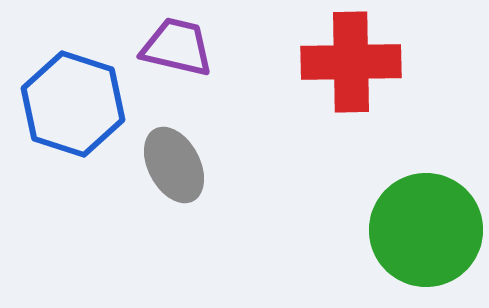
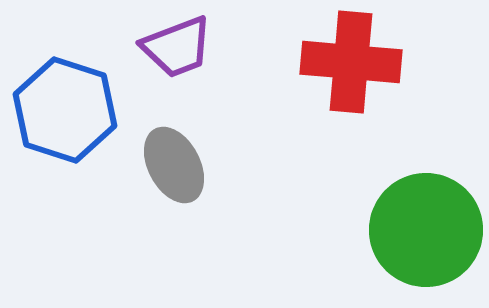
purple trapezoid: rotated 146 degrees clockwise
red cross: rotated 6 degrees clockwise
blue hexagon: moved 8 px left, 6 px down
